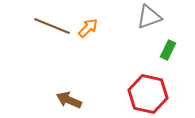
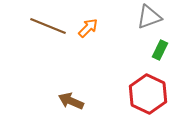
brown line: moved 4 px left
green rectangle: moved 8 px left
red hexagon: rotated 12 degrees clockwise
brown arrow: moved 2 px right, 1 px down
